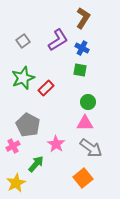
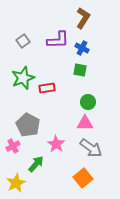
purple L-shape: rotated 30 degrees clockwise
red rectangle: moved 1 px right; rotated 35 degrees clockwise
